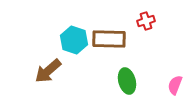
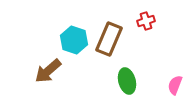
brown rectangle: rotated 68 degrees counterclockwise
